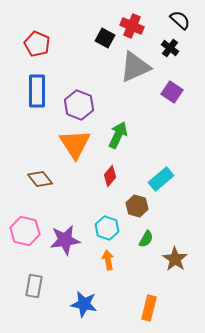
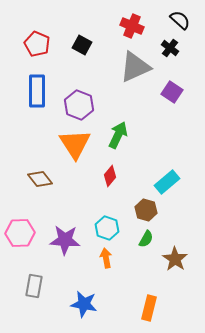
black square: moved 23 px left, 7 px down
cyan rectangle: moved 6 px right, 3 px down
brown hexagon: moved 9 px right, 4 px down
pink hexagon: moved 5 px left, 2 px down; rotated 16 degrees counterclockwise
purple star: rotated 12 degrees clockwise
orange arrow: moved 2 px left, 2 px up
